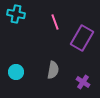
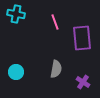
purple rectangle: rotated 35 degrees counterclockwise
gray semicircle: moved 3 px right, 1 px up
